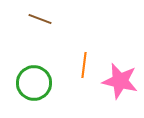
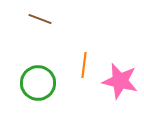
green circle: moved 4 px right
